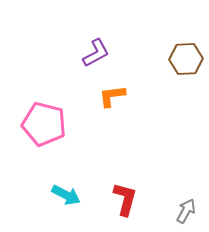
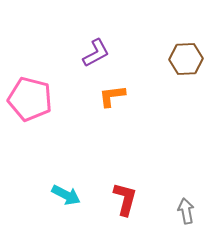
pink pentagon: moved 14 px left, 25 px up
gray arrow: rotated 40 degrees counterclockwise
